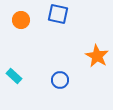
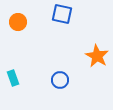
blue square: moved 4 px right
orange circle: moved 3 px left, 2 px down
cyan rectangle: moved 1 px left, 2 px down; rotated 28 degrees clockwise
